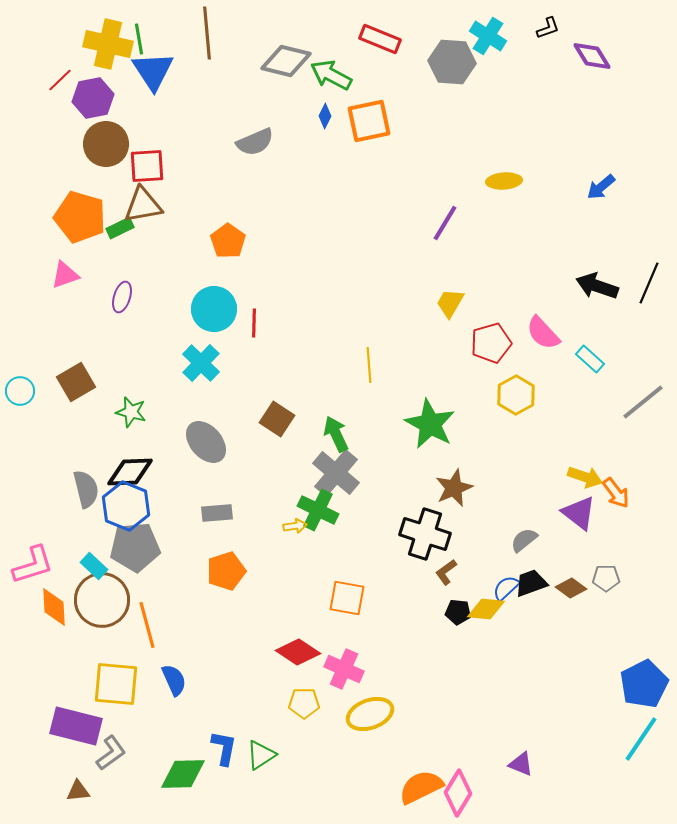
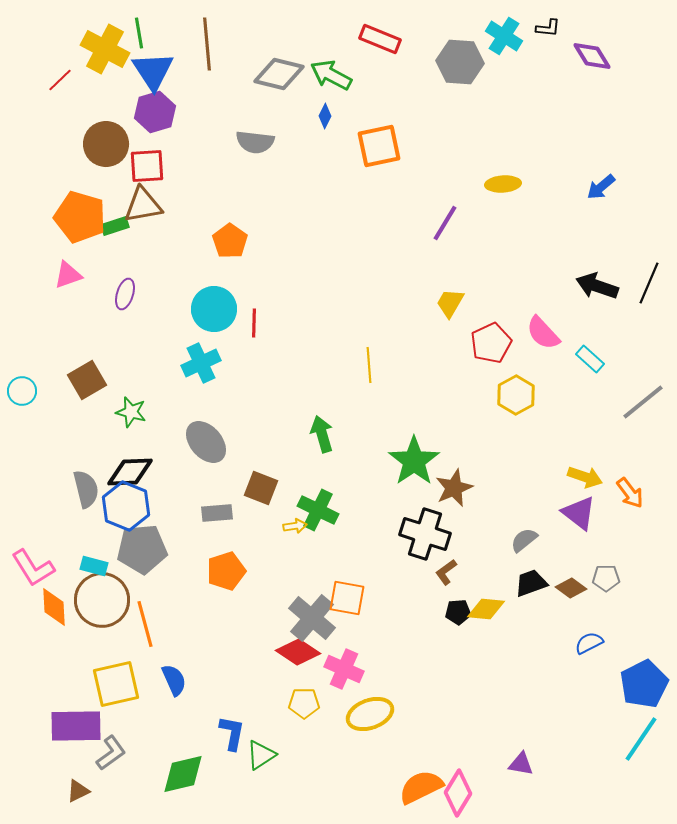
black L-shape at (548, 28): rotated 25 degrees clockwise
brown line at (207, 33): moved 11 px down
cyan cross at (488, 36): moved 16 px right
green line at (139, 39): moved 6 px up
yellow cross at (108, 44): moved 3 px left, 5 px down; rotated 15 degrees clockwise
gray diamond at (286, 61): moved 7 px left, 13 px down
gray hexagon at (452, 62): moved 8 px right
purple hexagon at (93, 98): moved 62 px right, 14 px down; rotated 6 degrees counterclockwise
orange square at (369, 121): moved 10 px right, 25 px down
gray semicircle at (255, 142): rotated 30 degrees clockwise
yellow ellipse at (504, 181): moved 1 px left, 3 px down
green rectangle at (120, 228): moved 5 px left, 2 px up; rotated 8 degrees clockwise
orange pentagon at (228, 241): moved 2 px right
pink triangle at (65, 275): moved 3 px right
purple ellipse at (122, 297): moved 3 px right, 3 px up
red pentagon at (491, 343): rotated 9 degrees counterclockwise
cyan cross at (201, 363): rotated 21 degrees clockwise
brown square at (76, 382): moved 11 px right, 2 px up
cyan circle at (20, 391): moved 2 px right
brown square at (277, 419): moved 16 px left, 69 px down; rotated 12 degrees counterclockwise
green star at (430, 424): moved 16 px left, 37 px down; rotated 9 degrees clockwise
green arrow at (336, 434): moved 14 px left; rotated 9 degrees clockwise
gray cross at (336, 473): moved 24 px left, 145 px down
orange arrow at (616, 493): moved 14 px right
gray pentagon at (135, 547): moved 7 px right, 2 px down
pink L-shape at (33, 565): moved 3 px down; rotated 75 degrees clockwise
cyan rectangle at (94, 566): rotated 28 degrees counterclockwise
blue semicircle at (506, 588): moved 83 px right, 55 px down; rotated 16 degrees clockwise
black pentagon at (458, 612): rotated 10 degrees counterclockwise
orange line at (147, 625): moved 2 px left, 1 px up
yellow square at (116, 684): rotated 18 degrees counterclockwise
purple rectangle at (76, 726): rotated 15 degrees counterclockwise
blue L-shape at (224, 748): moved 8 px right, 15 px up
purple triangle at (521, 764): rotated 12 degrees counterclockwise
green diamond at (183, 774): rotated 12 degrees counterclockwise
brown triangle at (78, 791): rotated 20 degrees counterclockwise
